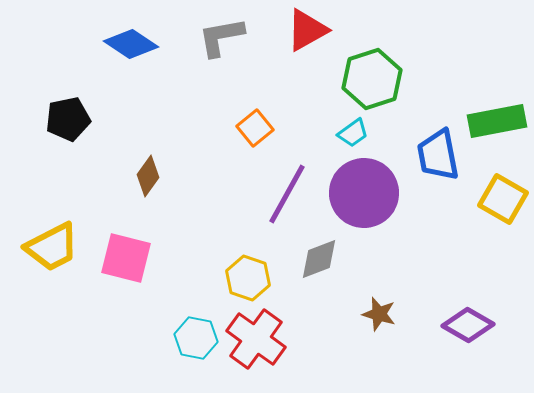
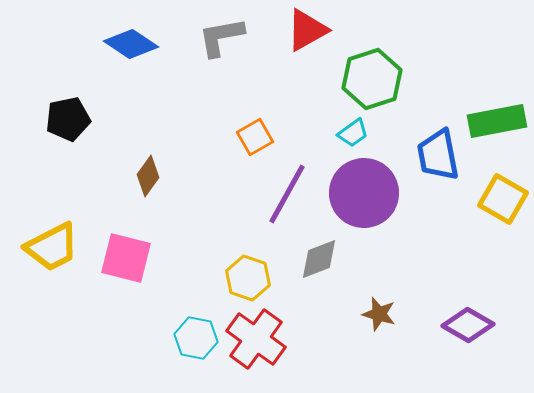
orange square: moved 9 px down; rotated 9 degrees clockwise
